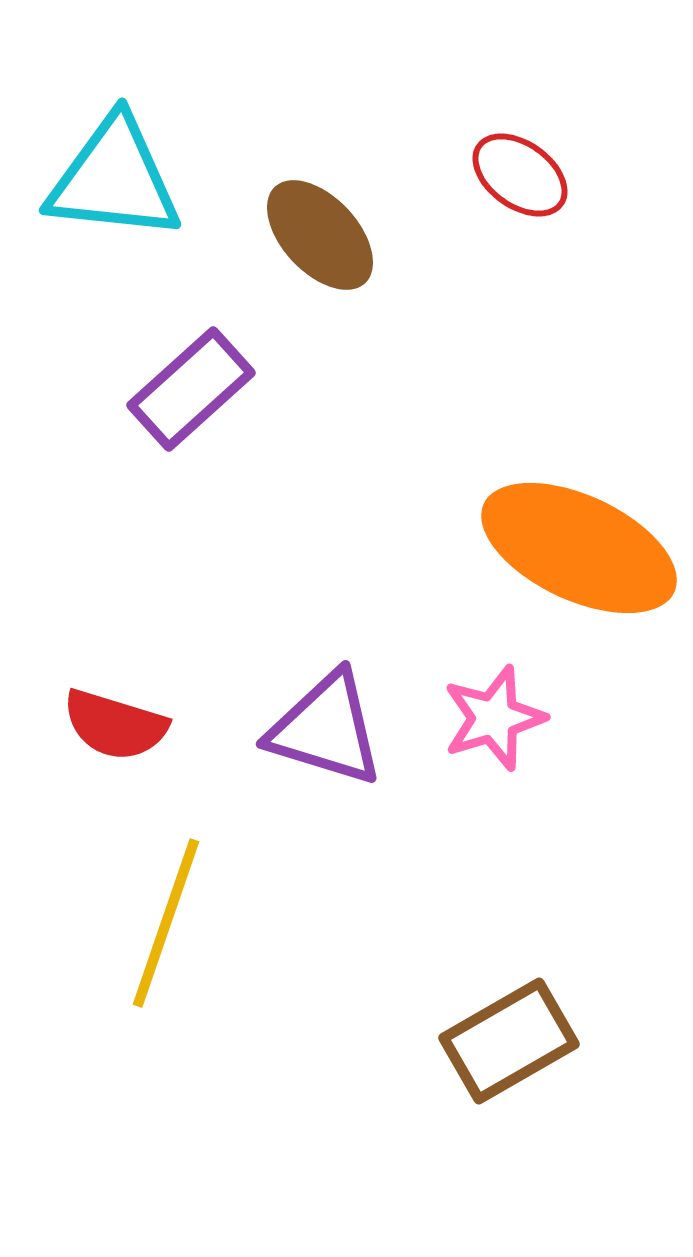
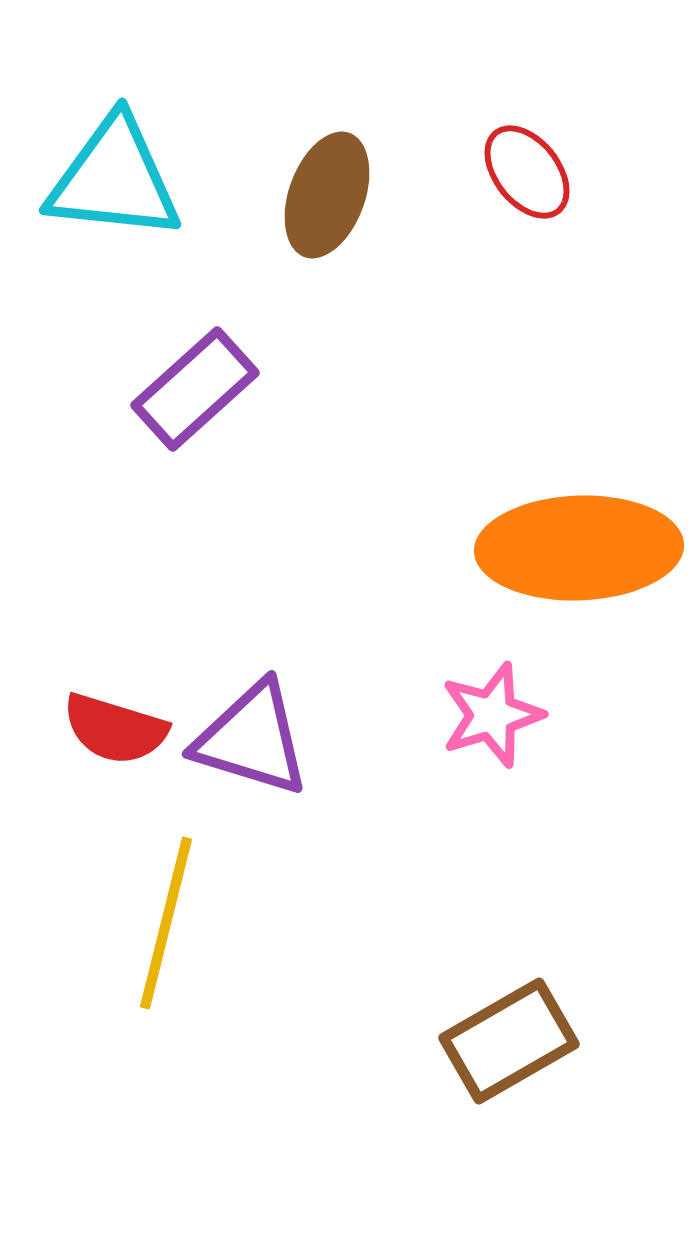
red ellipse: moved 7 px right, 3 px up; rotated 16 degrees clockwise
brown ellipse: moved 7 px right, 40 px up; rotated 63 degrees clockwise
purple rectangle: moved 4 px right
orange ellipse: rotated 27 degrees counterclockwise
pink star: moved 2 px left, 3 px up
red semicircle: moved 4 px down
purple triangle: moved 74 px left, 10 px down
yellow line: rotated 5 degrees counterclockwise
